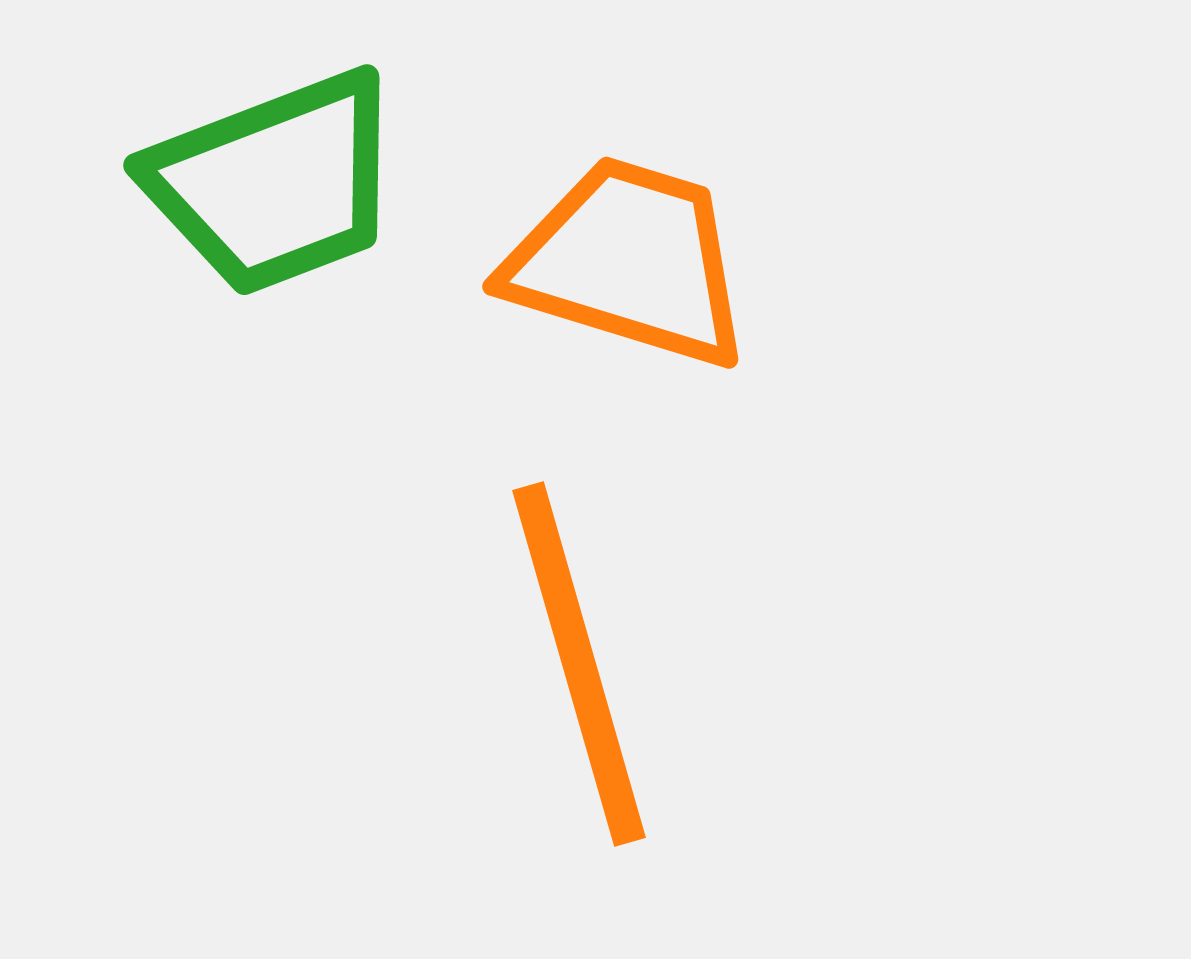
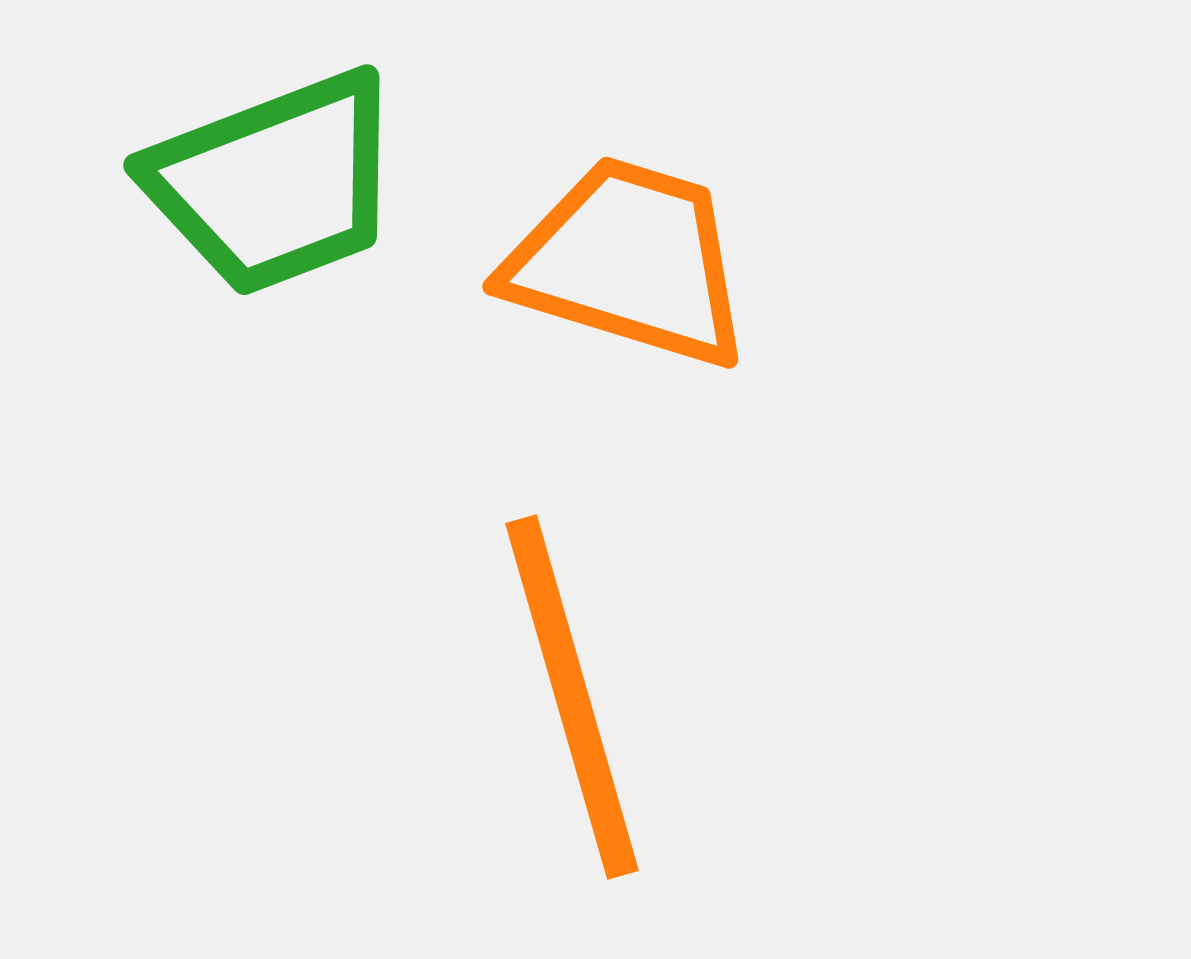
orange line: moved 7 px left, 33 px down
